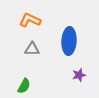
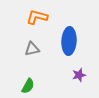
orange L-shape: moved 7 px right, 3 px up; rotated 10 degrees counterclockwise
gray triangle: rotated 14 degrees counterclockwise
green semicircle: moved 4 px right
